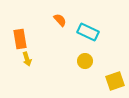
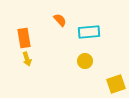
cyan rectangle: moved 1 px right; rotated 30 degrees counterclockwise
orange rectangle: moved 4 px right, 1 px up
yellow square: moved 1 px right, 3 px down
